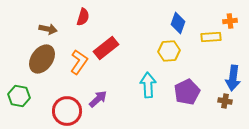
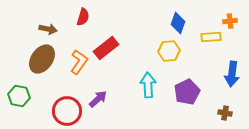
blue arrow: moved 1 px left, 4 px up
brown cross: moved 12 px down
